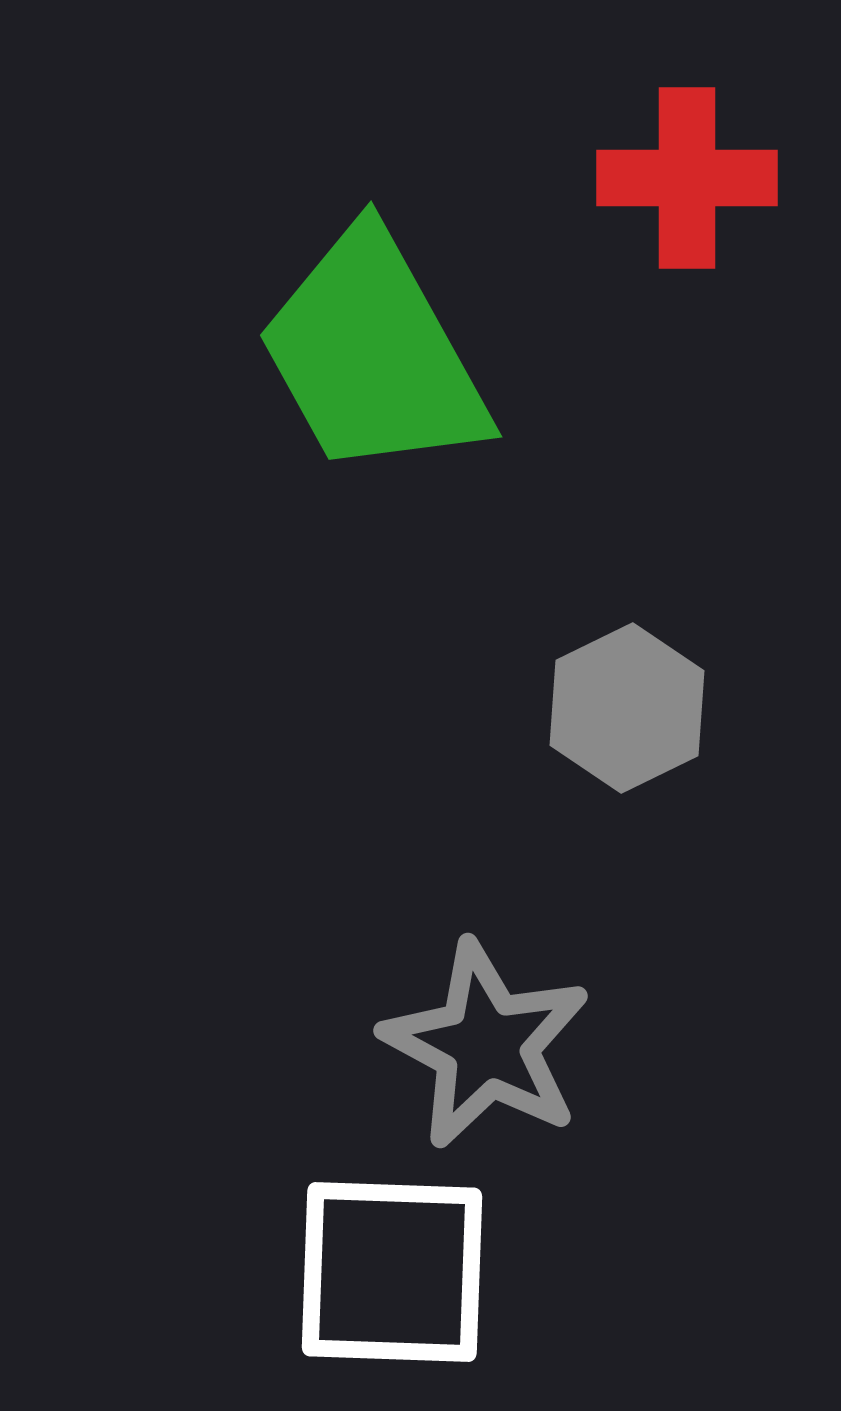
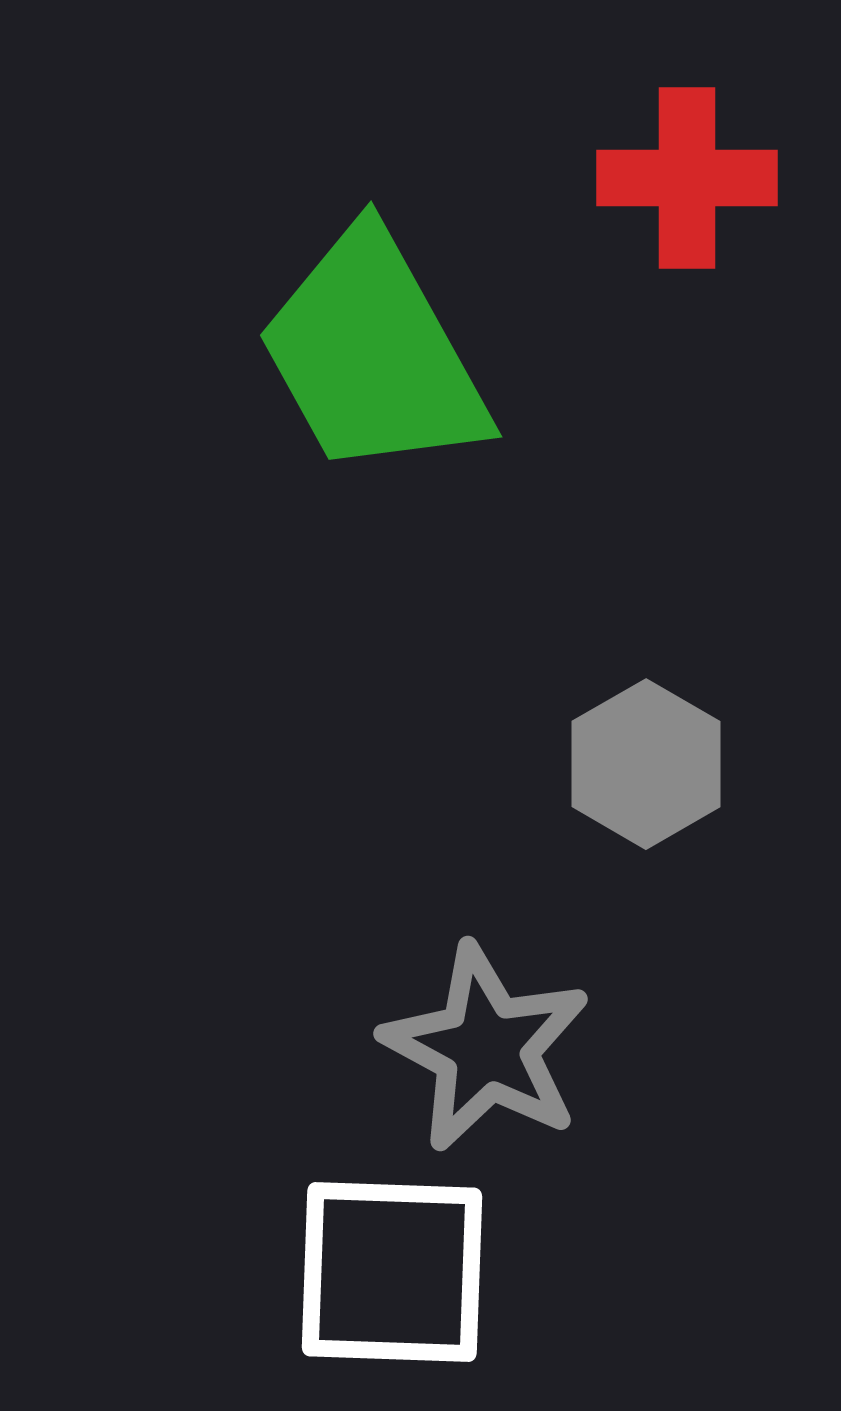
gray hexagon: moved 19 px right, 56 px down; rotated 4 degrees counterclockwise
gray star: moved 3 px down
